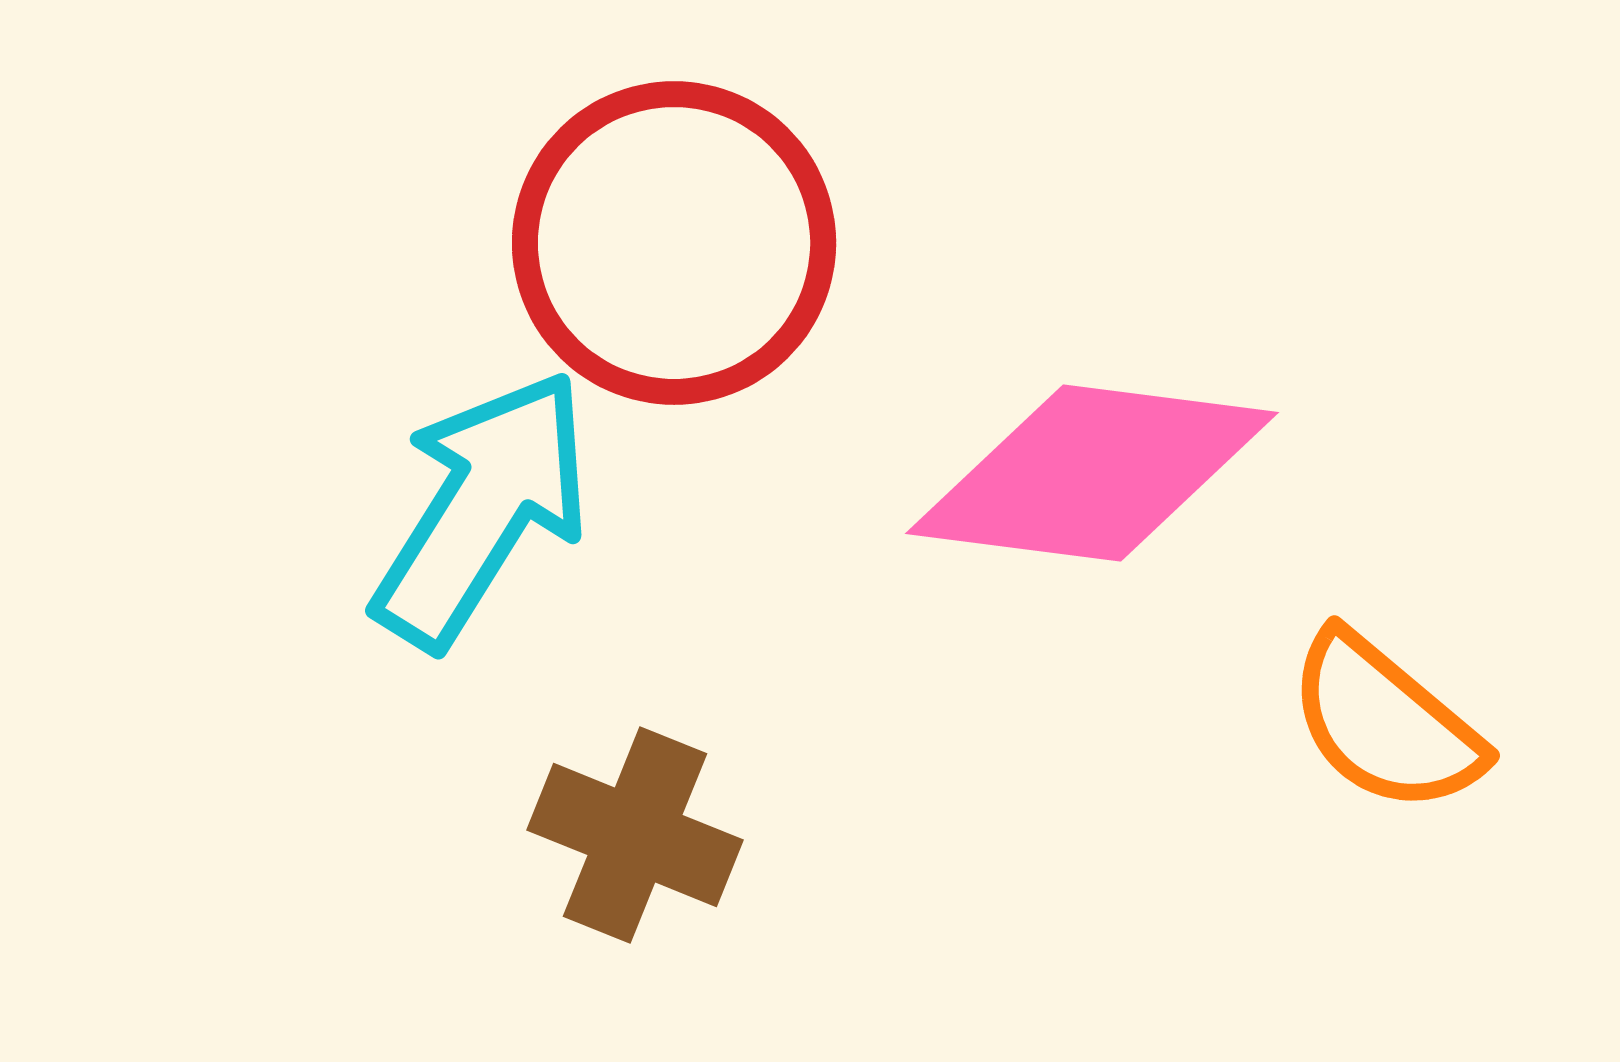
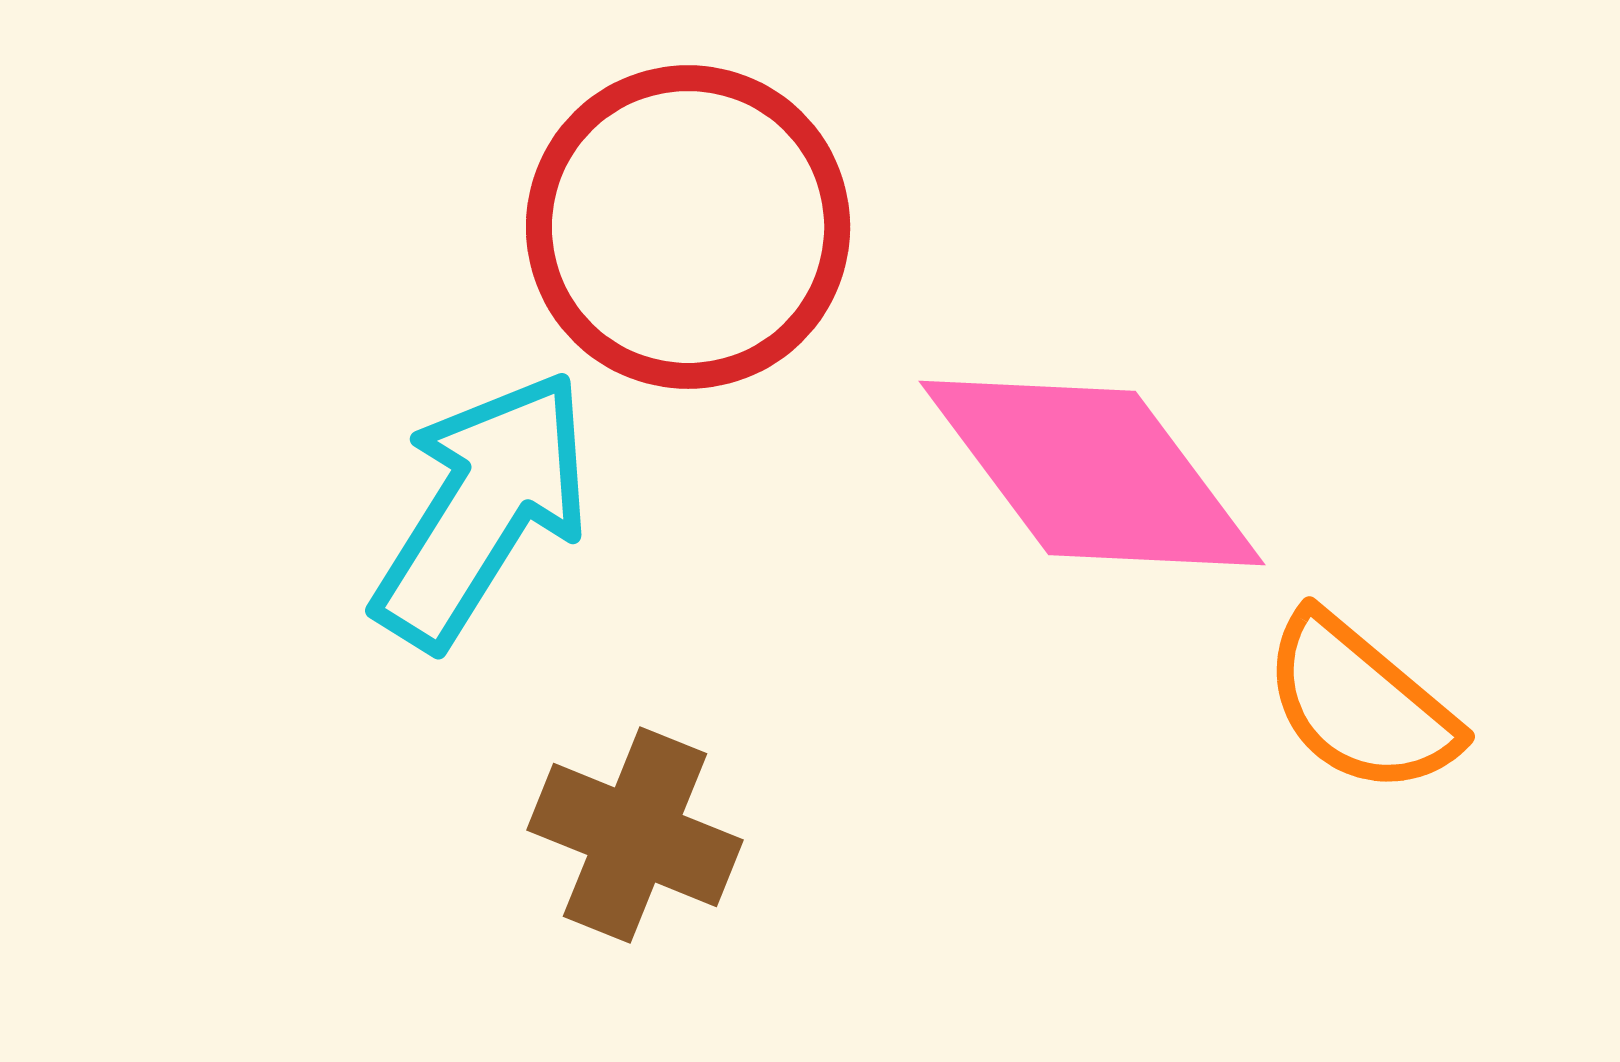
red circle: moved 14 px right, 16 px up
pink diamond: rotated 46 degrees clockwise
orange semicircle: moved 25 px left, 19 px up
